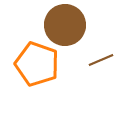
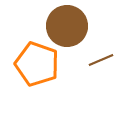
brown circle: moved 2 px right, 1 px down
